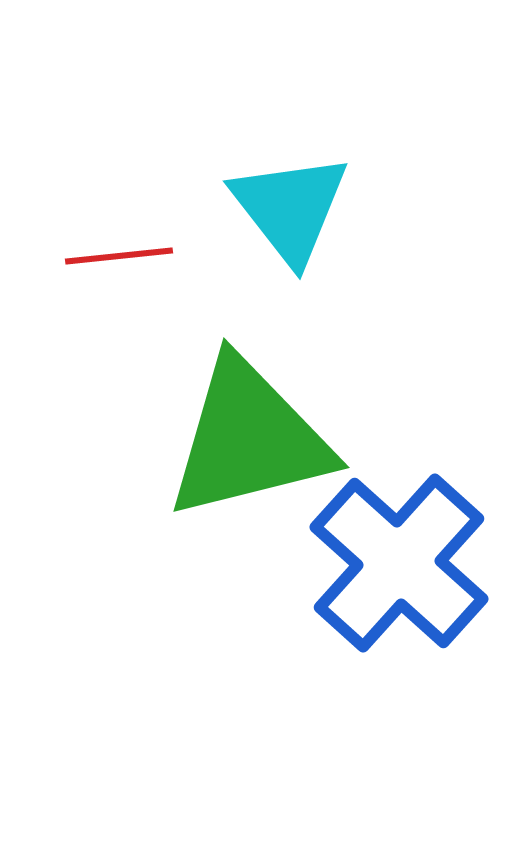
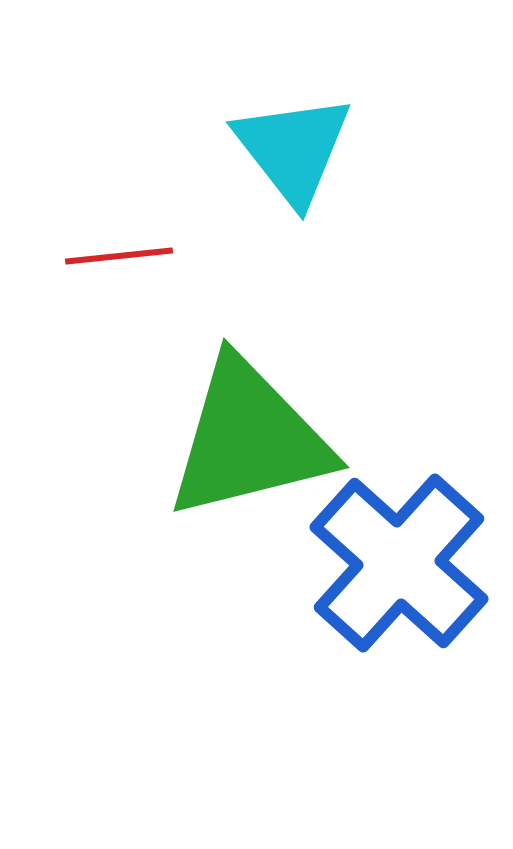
cyan triangle: moved 3 px right, 59 px up
